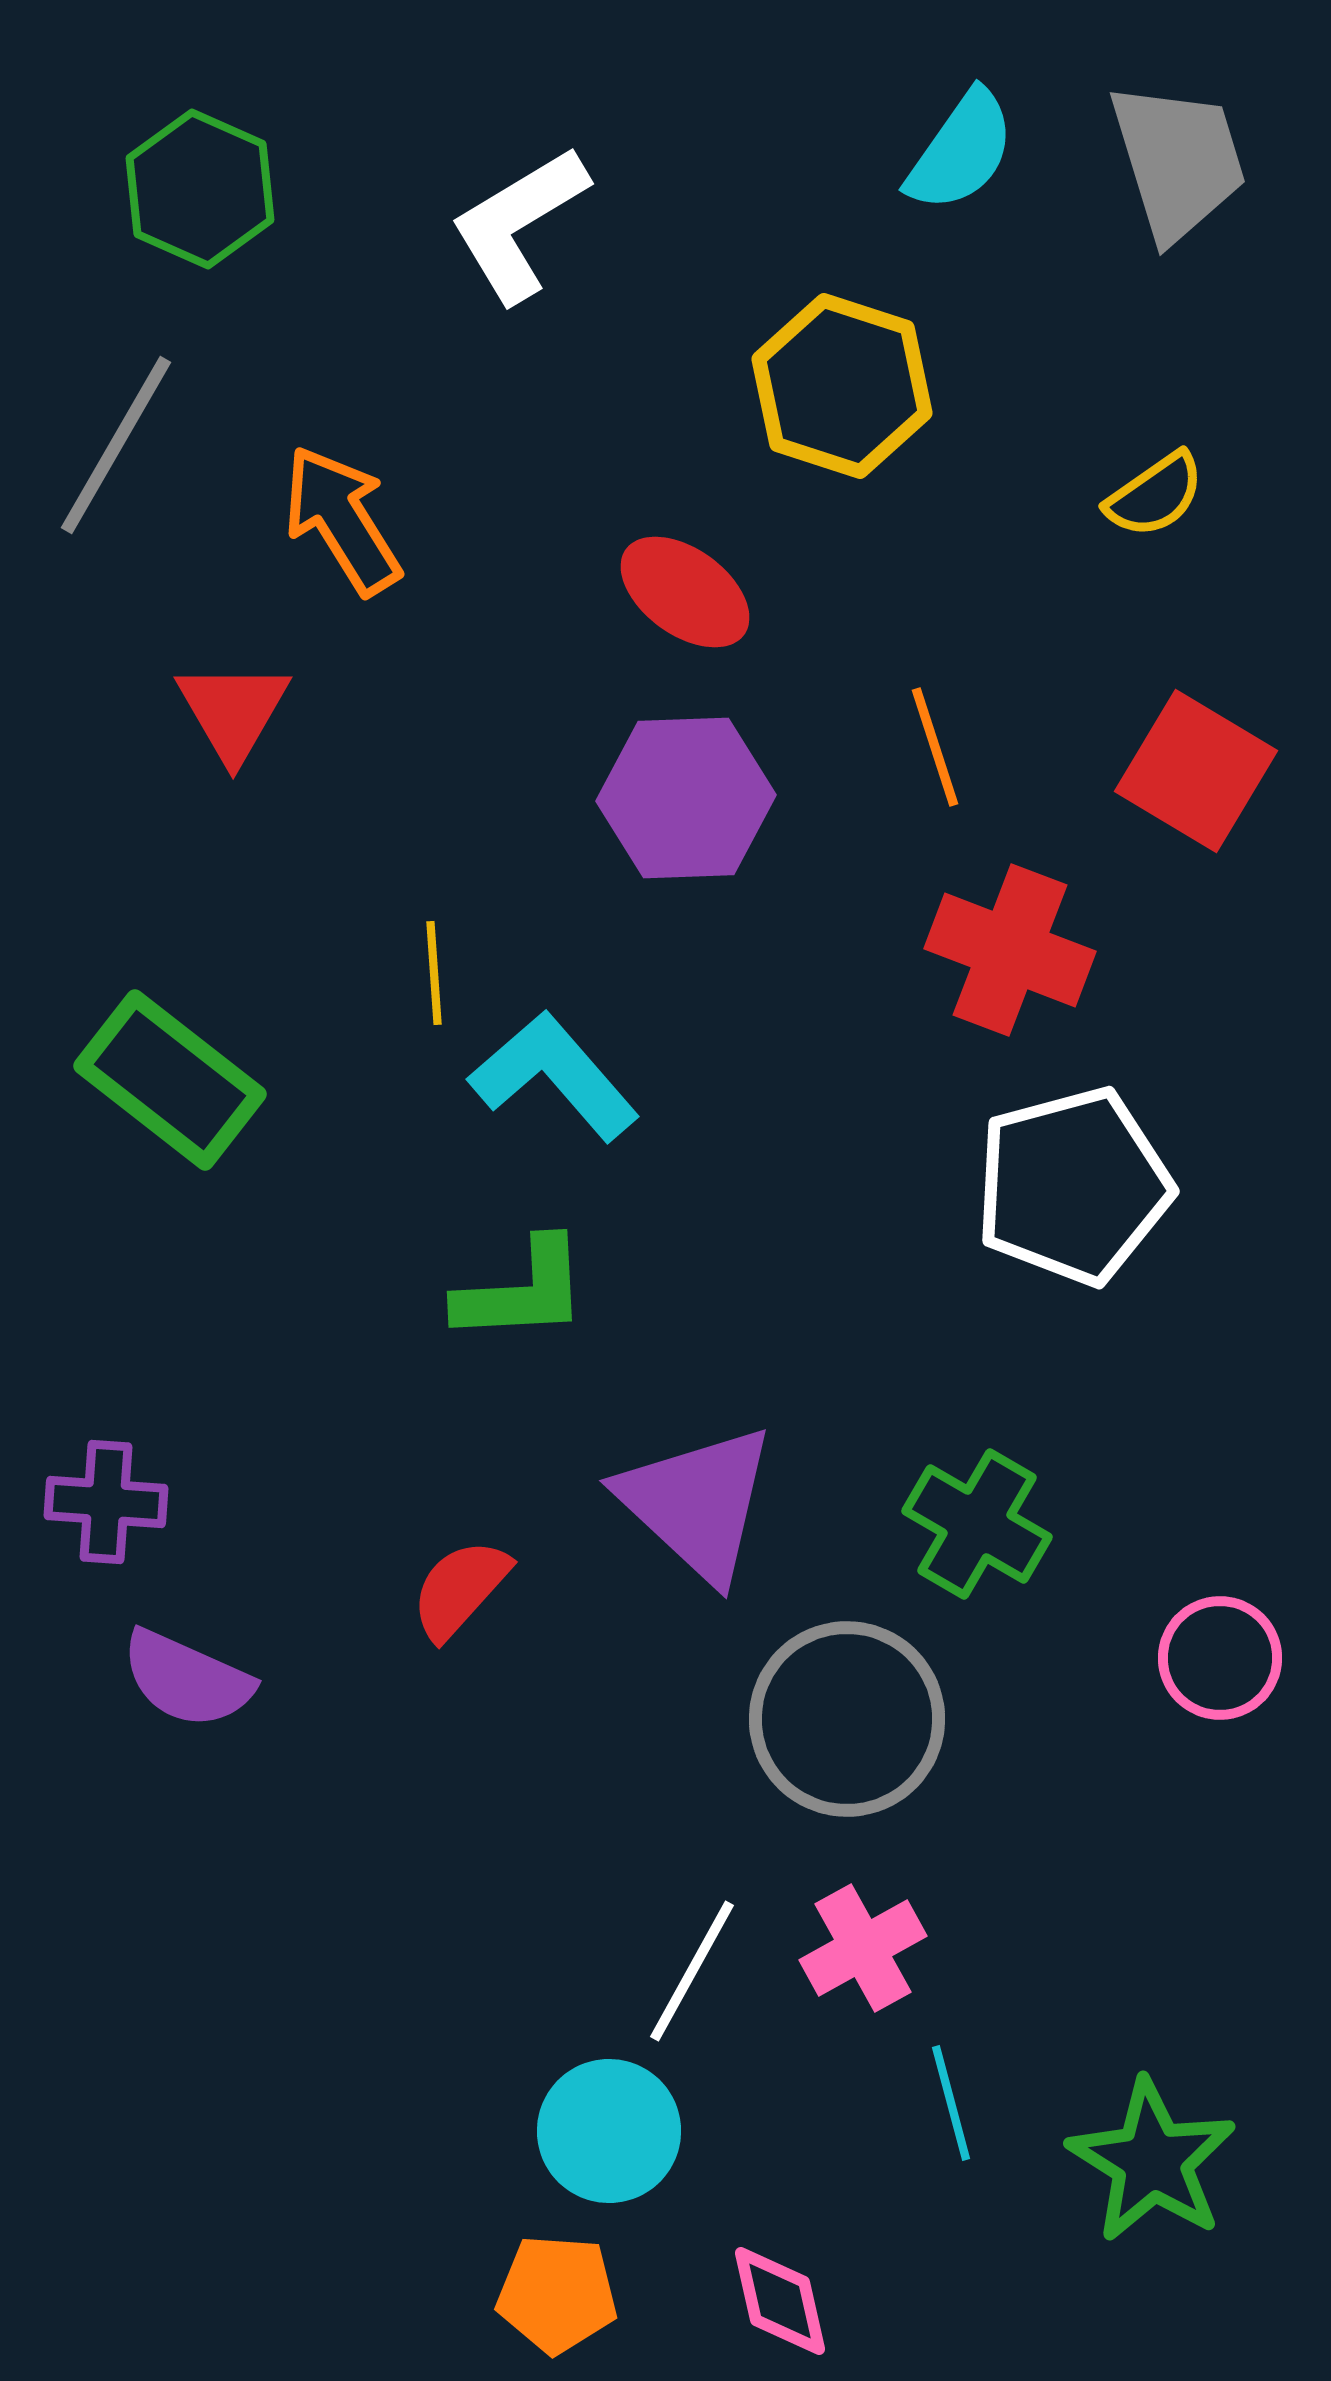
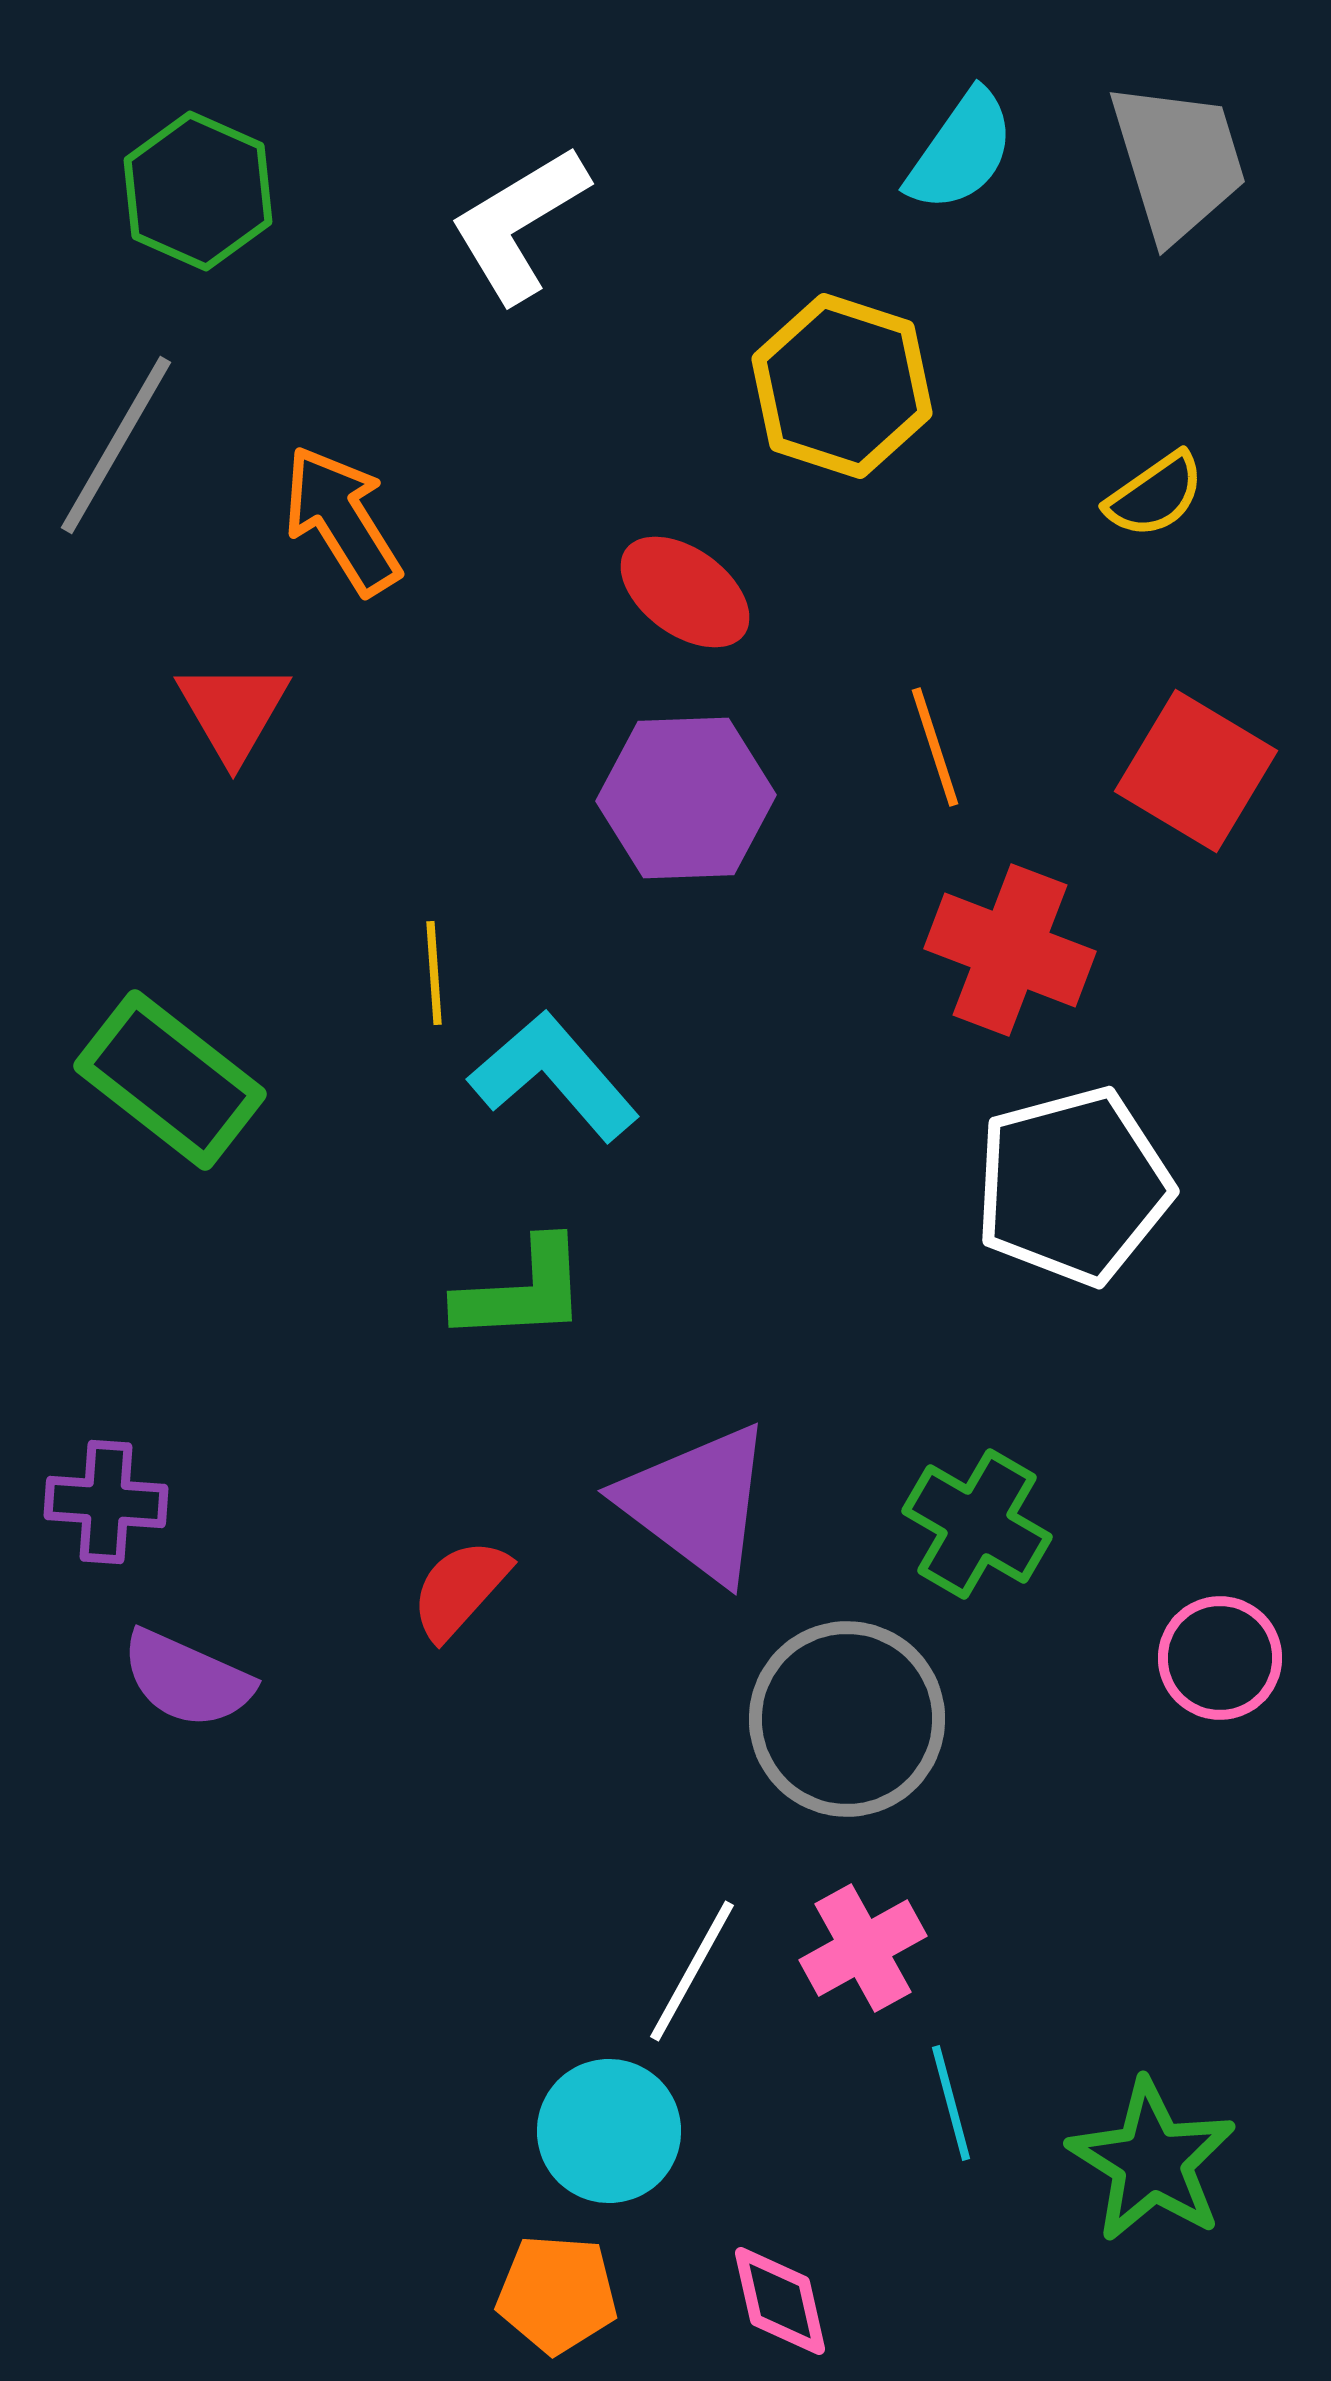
green hexagon: moved 2 px left, 2 px down
purple triangle: rotated 6 degrees counterclockwise
